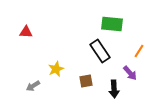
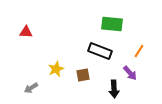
black rectangle: rotated 35 degrees counterclockwise
brown square: moved 3 px left, 6 px up
gray arrow: moved 2 px left, 2 px down
